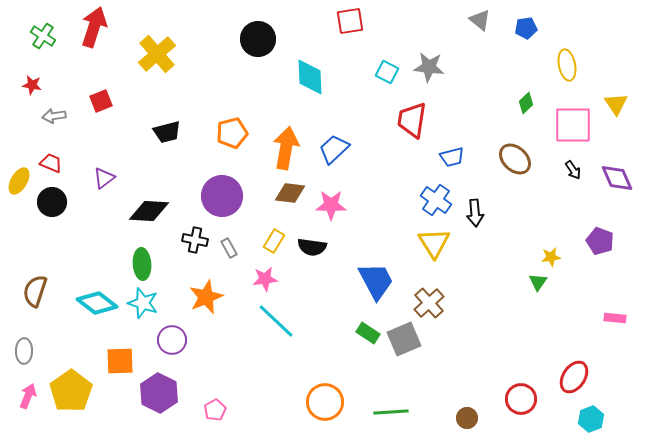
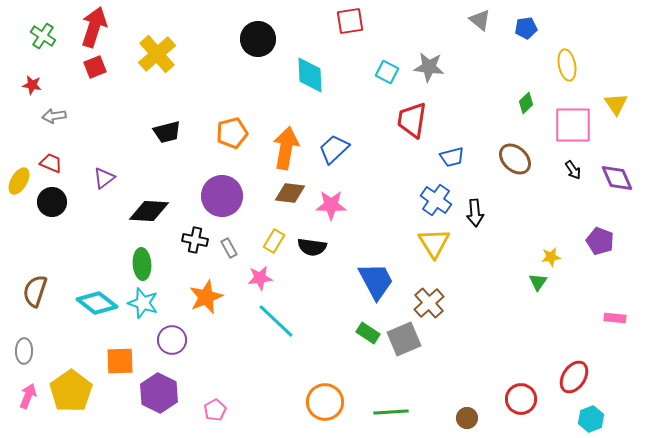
cyan diamond at (310, 77): moved 2 px up
red square at (101, 101): moved 6 px left, 34 px up
pink star at (265, 279): moved 5 px left, 1 px up
